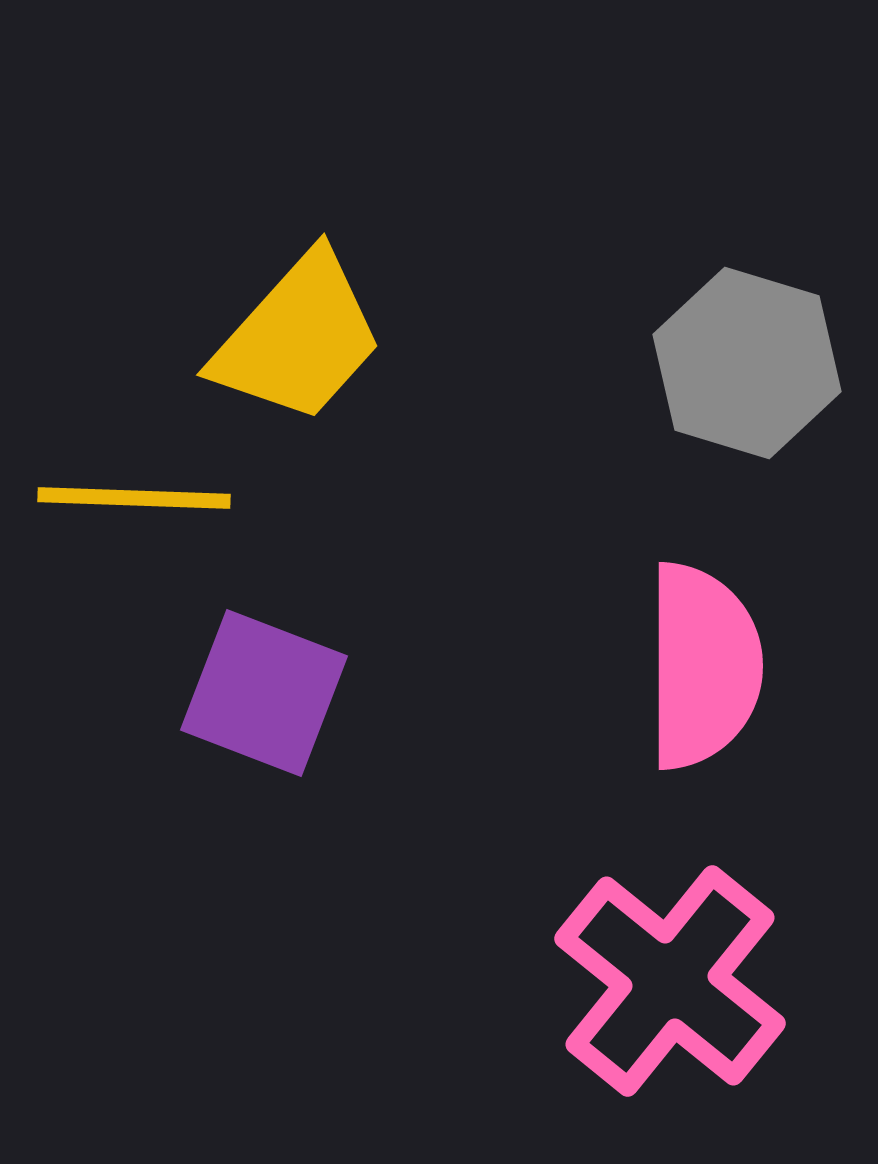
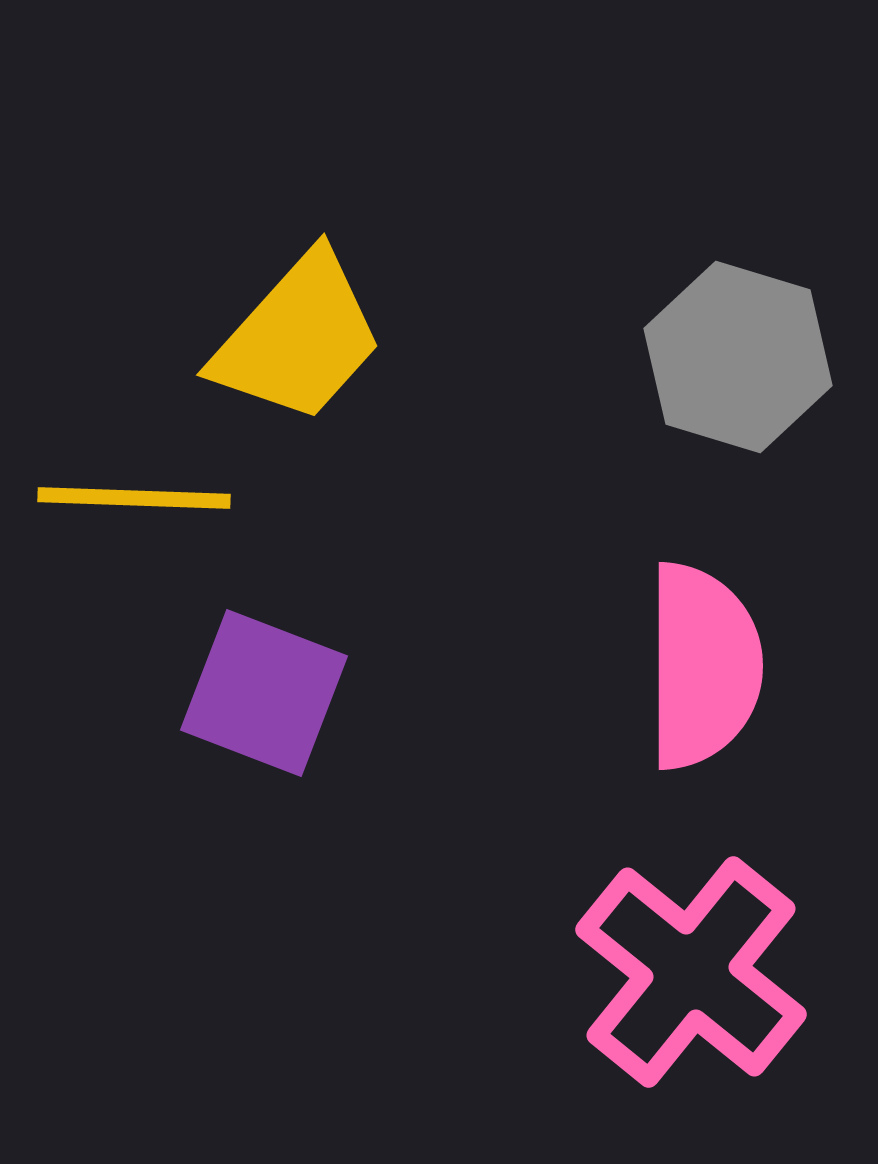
gray hexagon: moved 9 px left, 6 px up
pink cross: moved 21 px right, 9 px up
